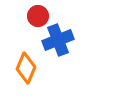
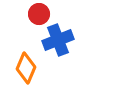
red circle: moved 1 px right, 2 px up
